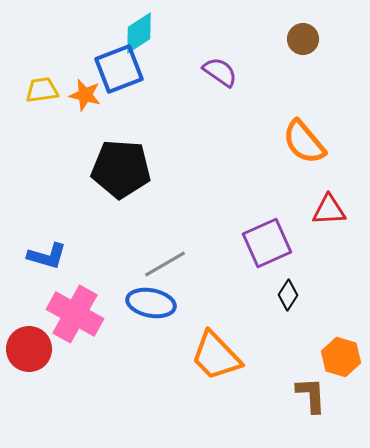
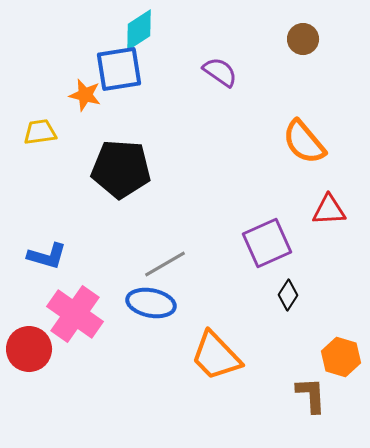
cyan diamond: moved 3 px up
blue square: rotated 12 degrees clockwise
yellow trapezoid: moved 2 px left, 42 px down
pink cross: rotated 6 degrees clockwise
